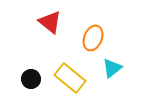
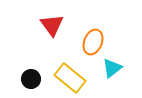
red triangle: moved 2 px right, 3 px down; rotated 15 degrees clockwise
orange ellipse: moved 4 px down
